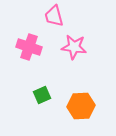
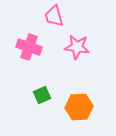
pink star: moved 3 px right
orange hexagon: moved 2 px left, 1 px down
